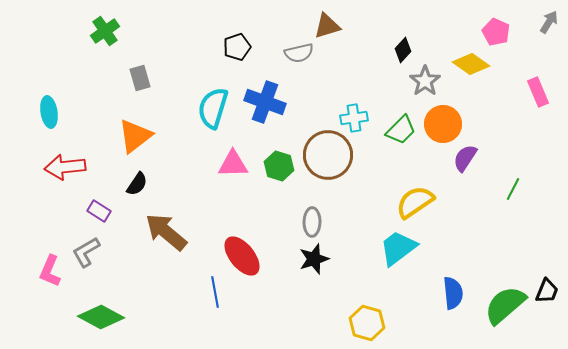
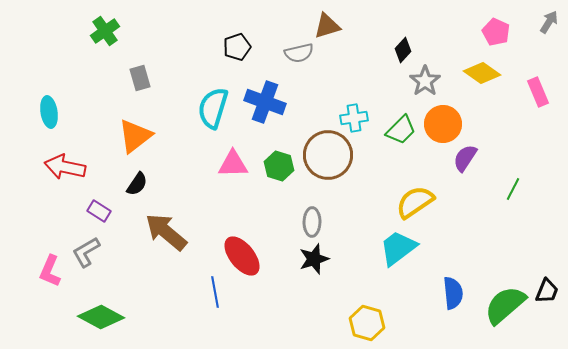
yellow diamond: moved 11 px right, 9 px down
red arrow: rotated 18 degrees clockwise
